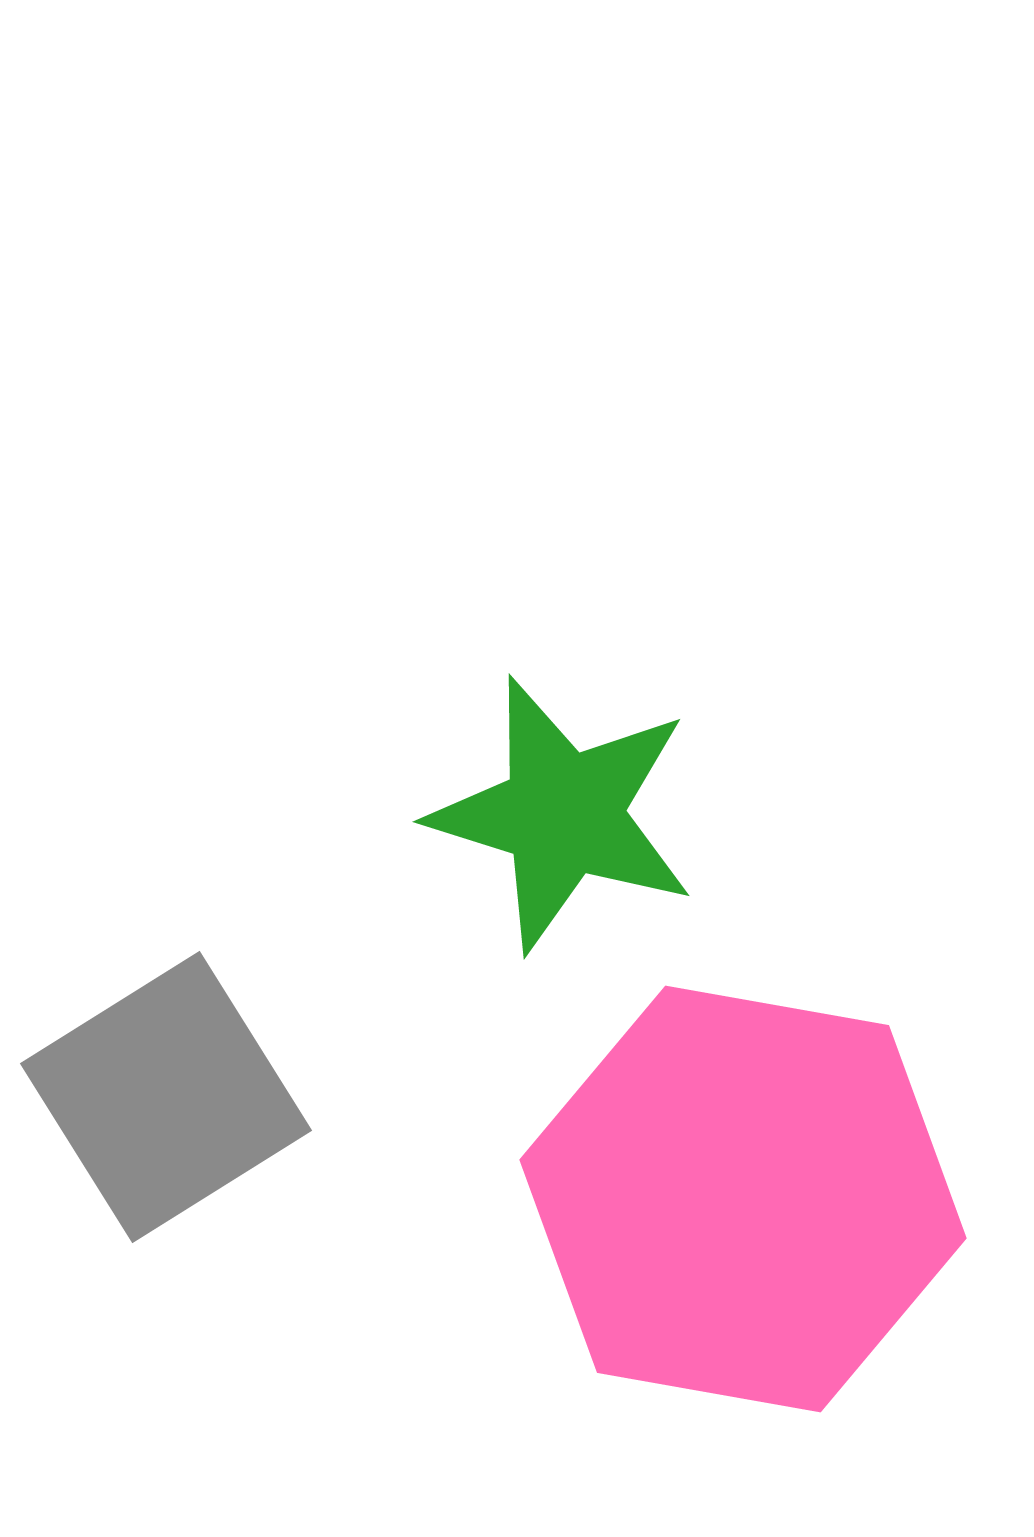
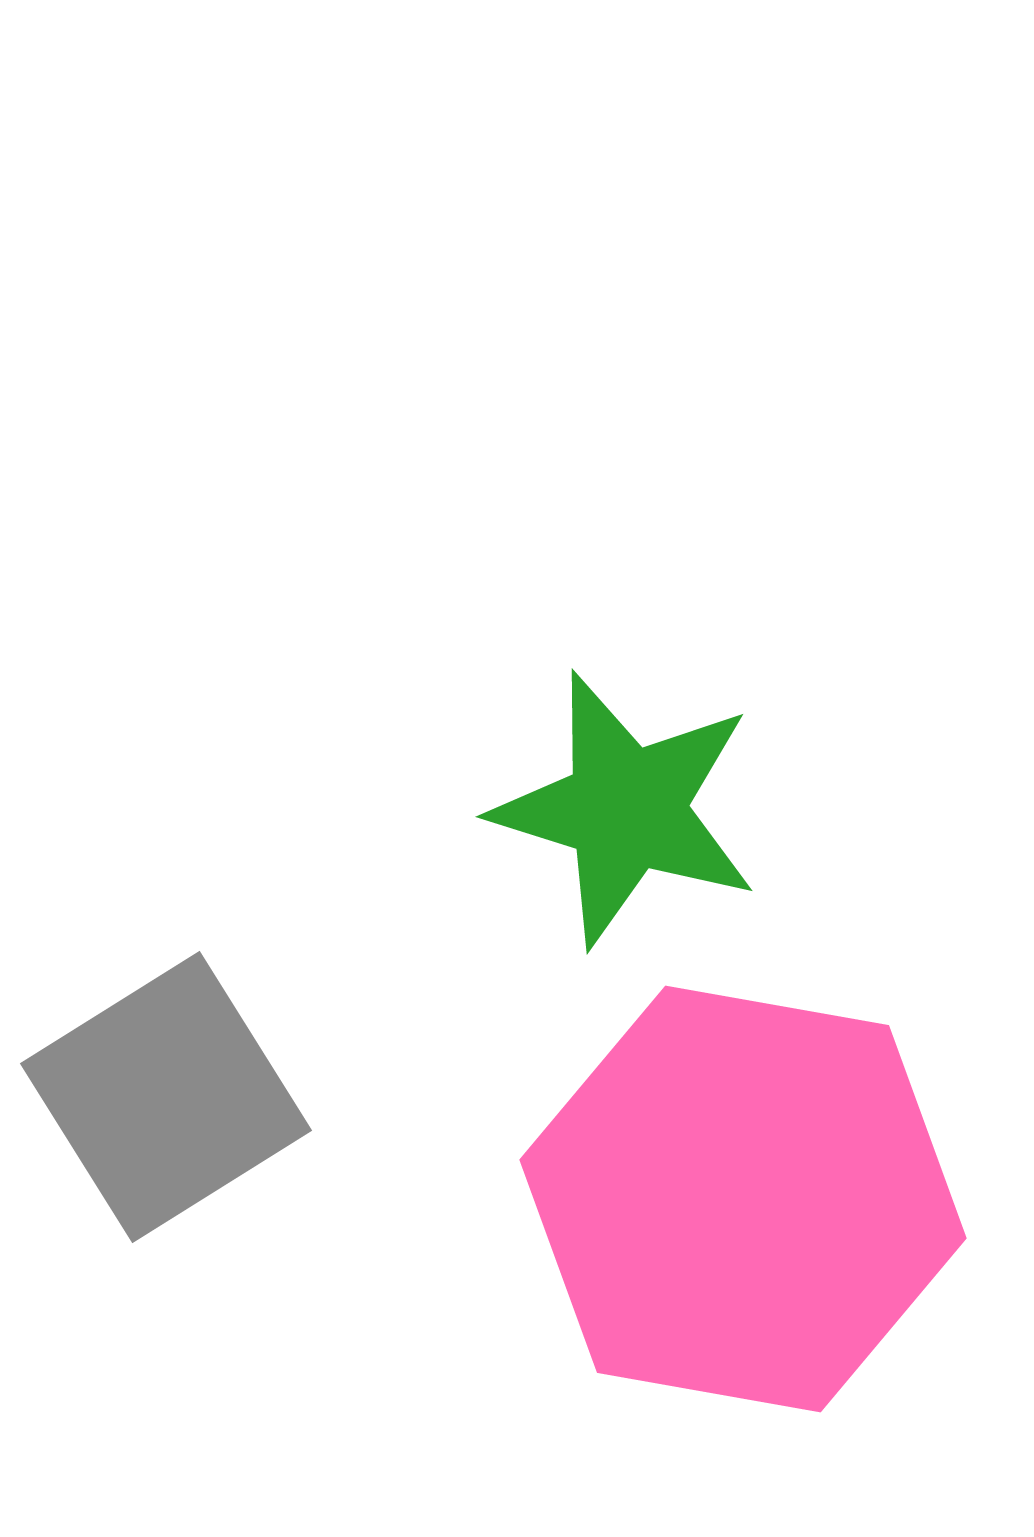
green star: moved 63 px right, 5 px up
